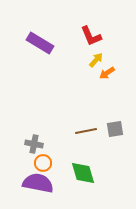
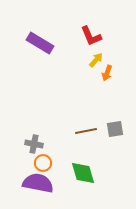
orange arrow: rotated 35 degrees counterclockwise
